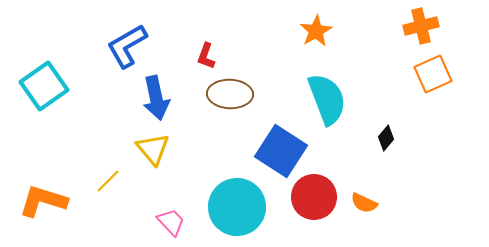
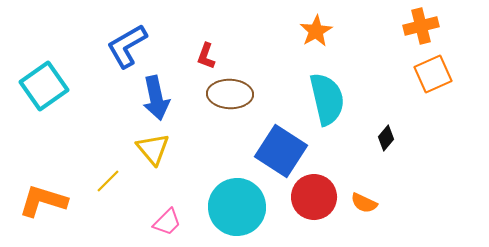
cyan semicircle: rotated 8 degrees clockwise
pink trapezoid: moved 4 px left; rotated 88 degrees clockwise
